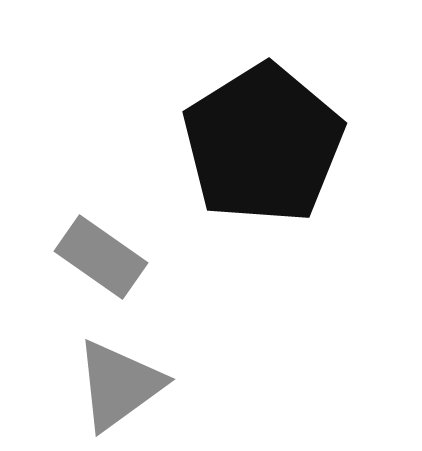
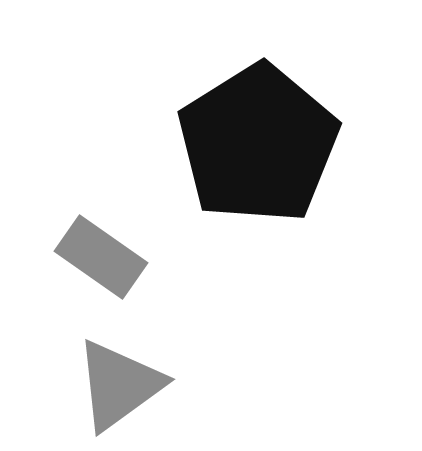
black pentagon: moved 5 px left
